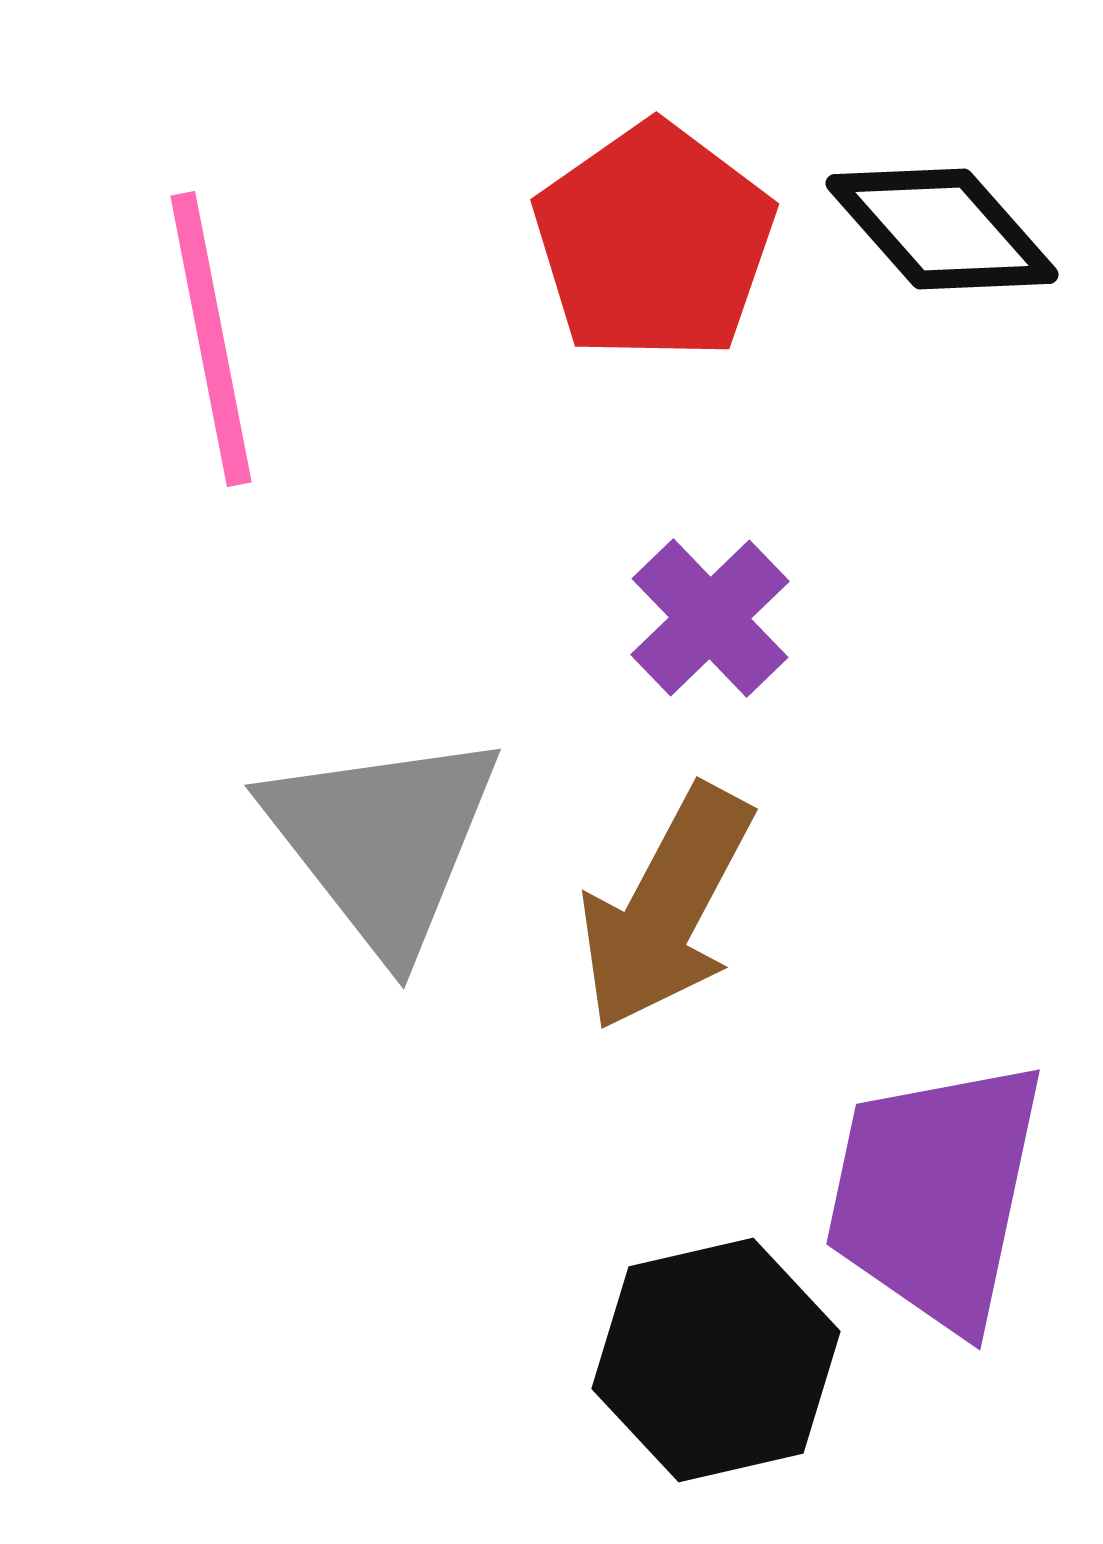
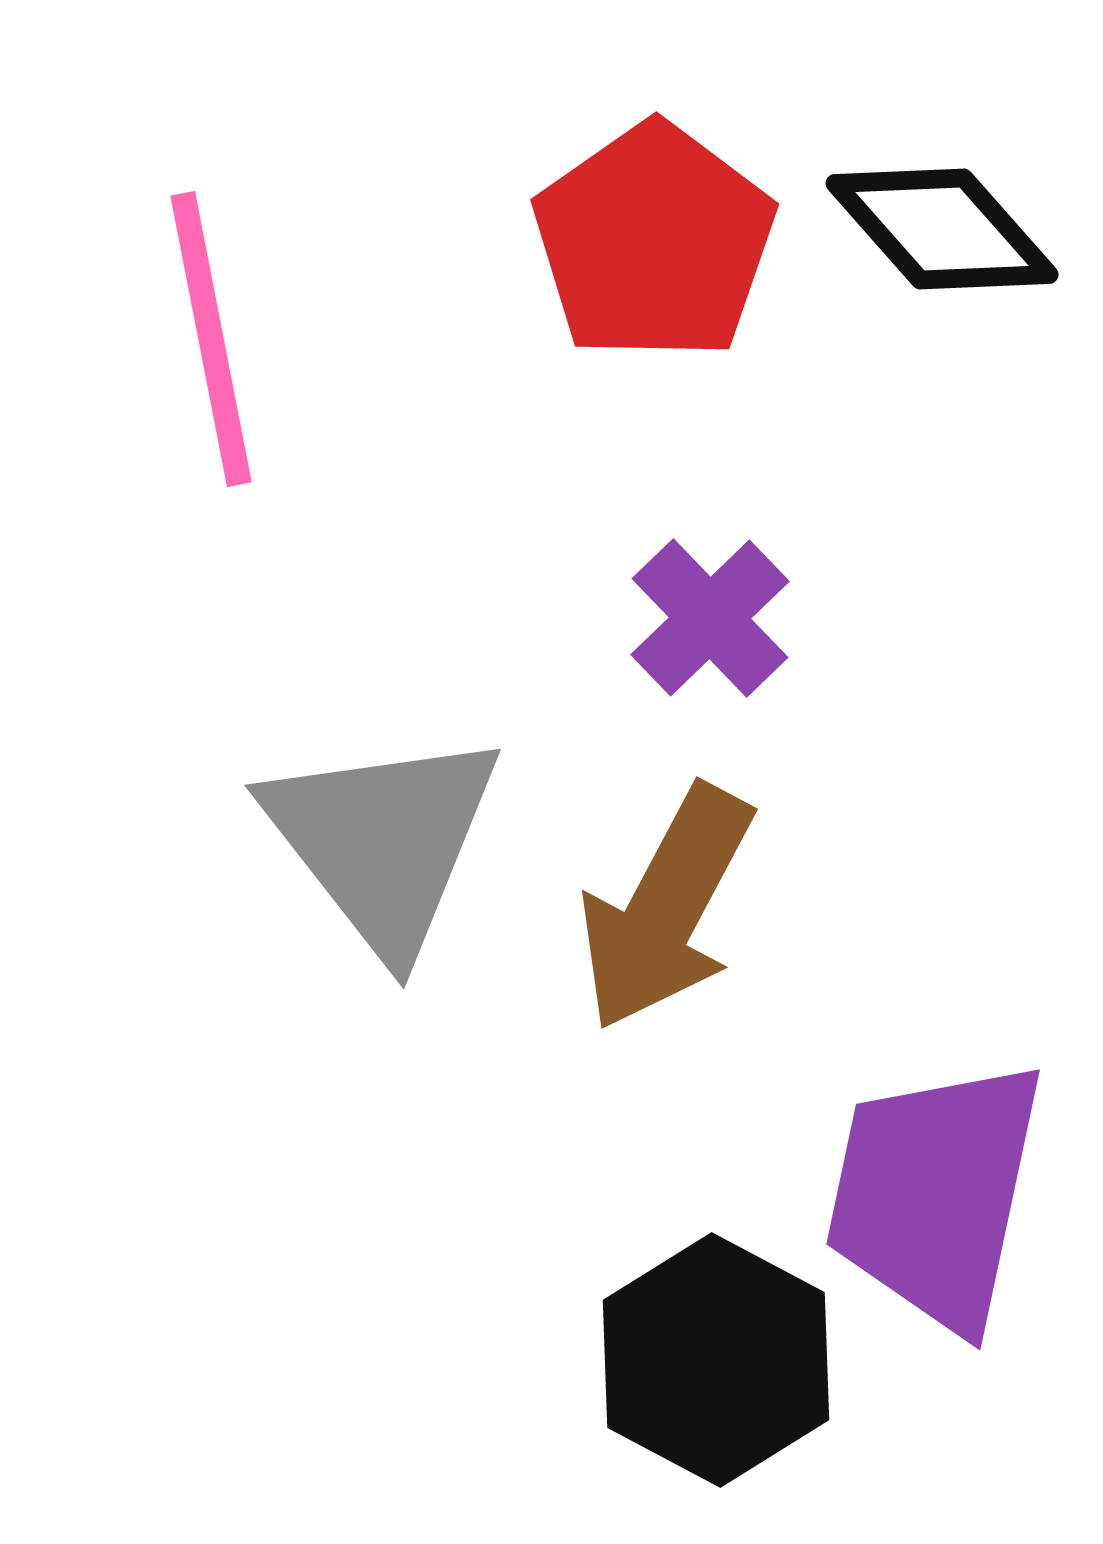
black hexagon: rotated 19 degrees counterclockwise
